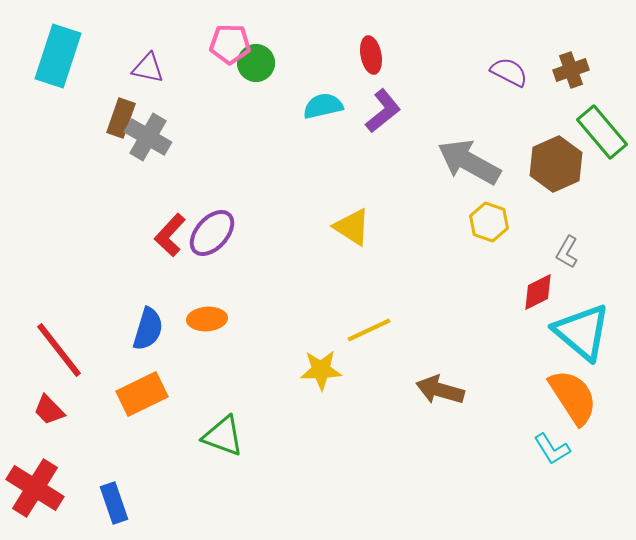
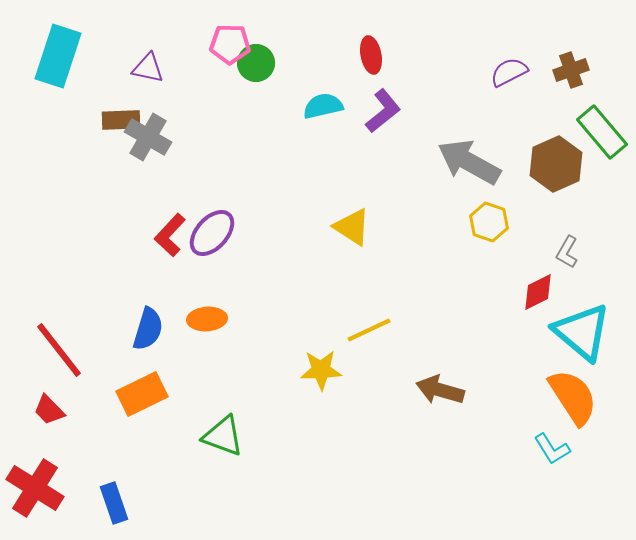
purple semicircle: rotated 54 degrees counterclockwise
brown rectangle: moved 2 px down; rotated 69 degrees clockwise
